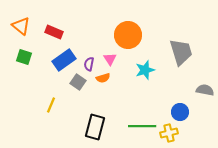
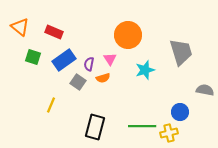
orange triangle: moved 1 px left, 1 px down
green square: moved 9 px right
